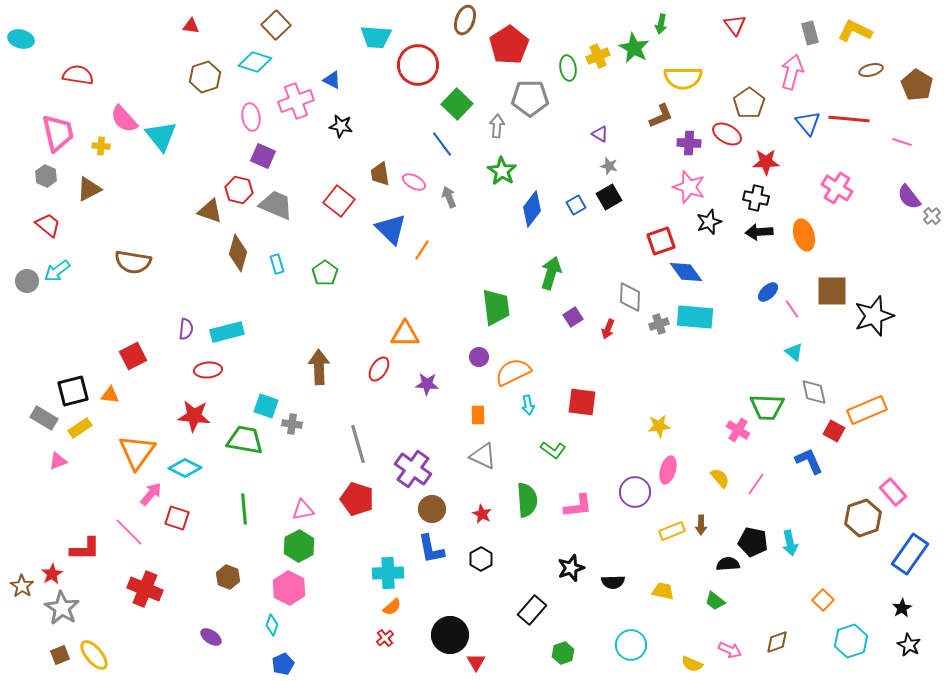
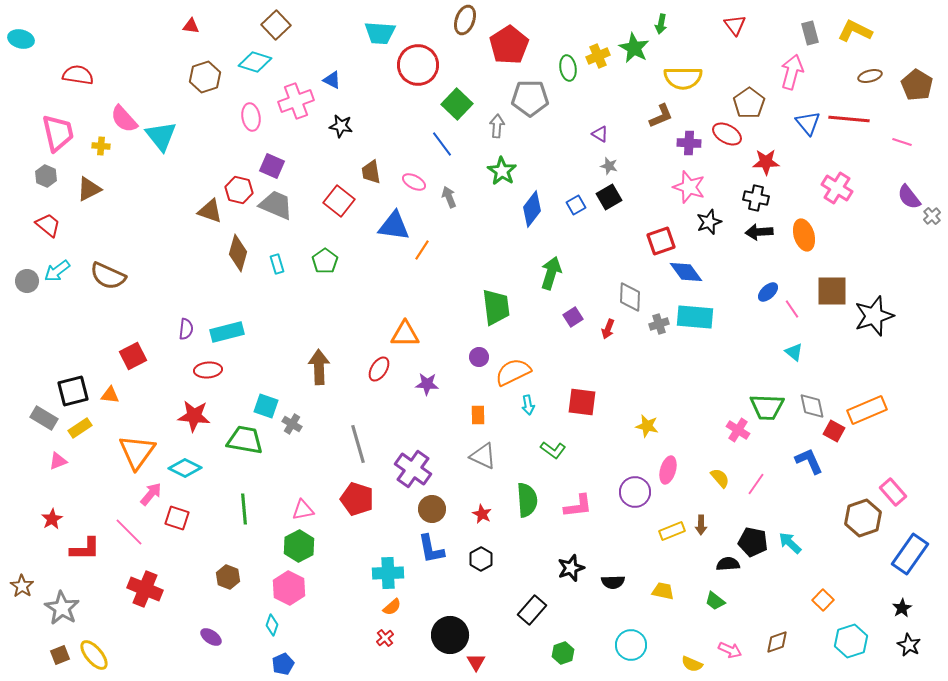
cyan trapezoid at (376, 37): moved 4 px right, 4 px up
brown ellipse at (871, 70): moved 1 px left, 6 px down
purple square at (263, 156): moved 9 px right, 10 px down
brown trapezoid at (380, 174): moved 9 px left, 2 px up
blue triangle at (391, 229): moved 3 px right, 3 px up; rotated 36 degrees counterclockwise
brown semicircle at (133, 262): moved 25 px left, 14 px down; rotated 15 degrees clockwise
green pentagon at (325, 273): moved 12 px up
gray diamond at (814, 392): moved 2 px left, 14 px down
gray cross at (292, 424): rotated 24 degrees clockwise
yellow star at (659, 426): moved 12 px left; rotated 20 degrees clockwise
cyan arrow at (790, 543): rotated 145 degrees clockwise
red star at (52, 574): moved 55 px up
